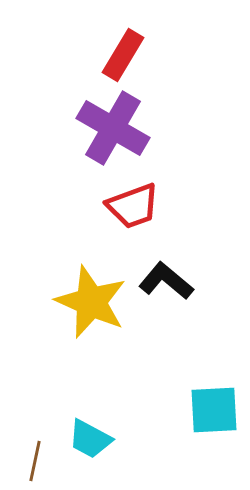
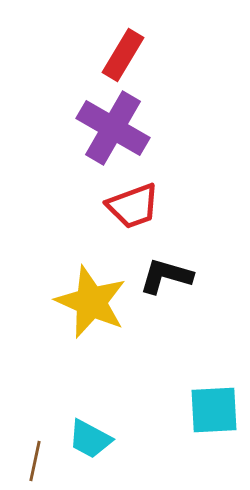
black L-shape: moved 5 px up; rotated 24 degrees counterclockwise
